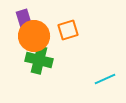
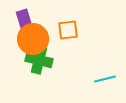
orange square: rotated 10 degrees clockwise
orange circle: moved 1 px left, 3 px down
cyan line: rotated 10 degrees clockwise
